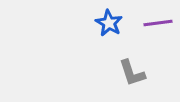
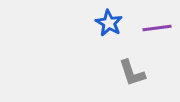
purple line: moved 1 px left, 5 px down
